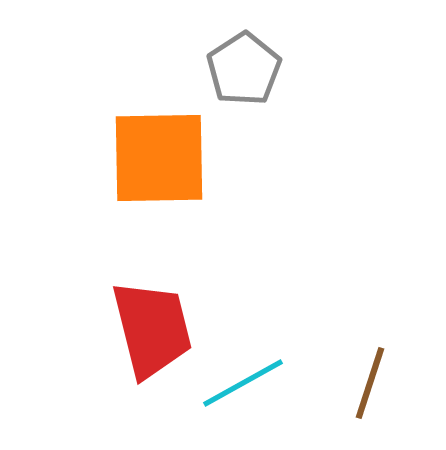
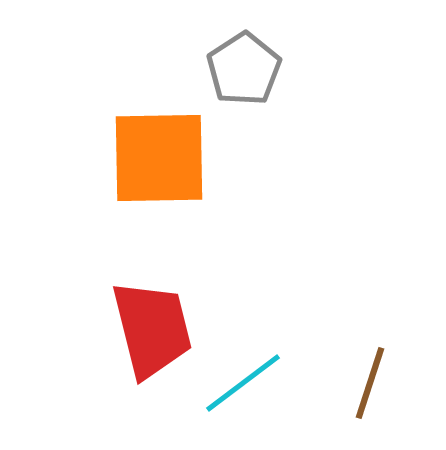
cyan line: rotated 8 degrees counterclockwise
